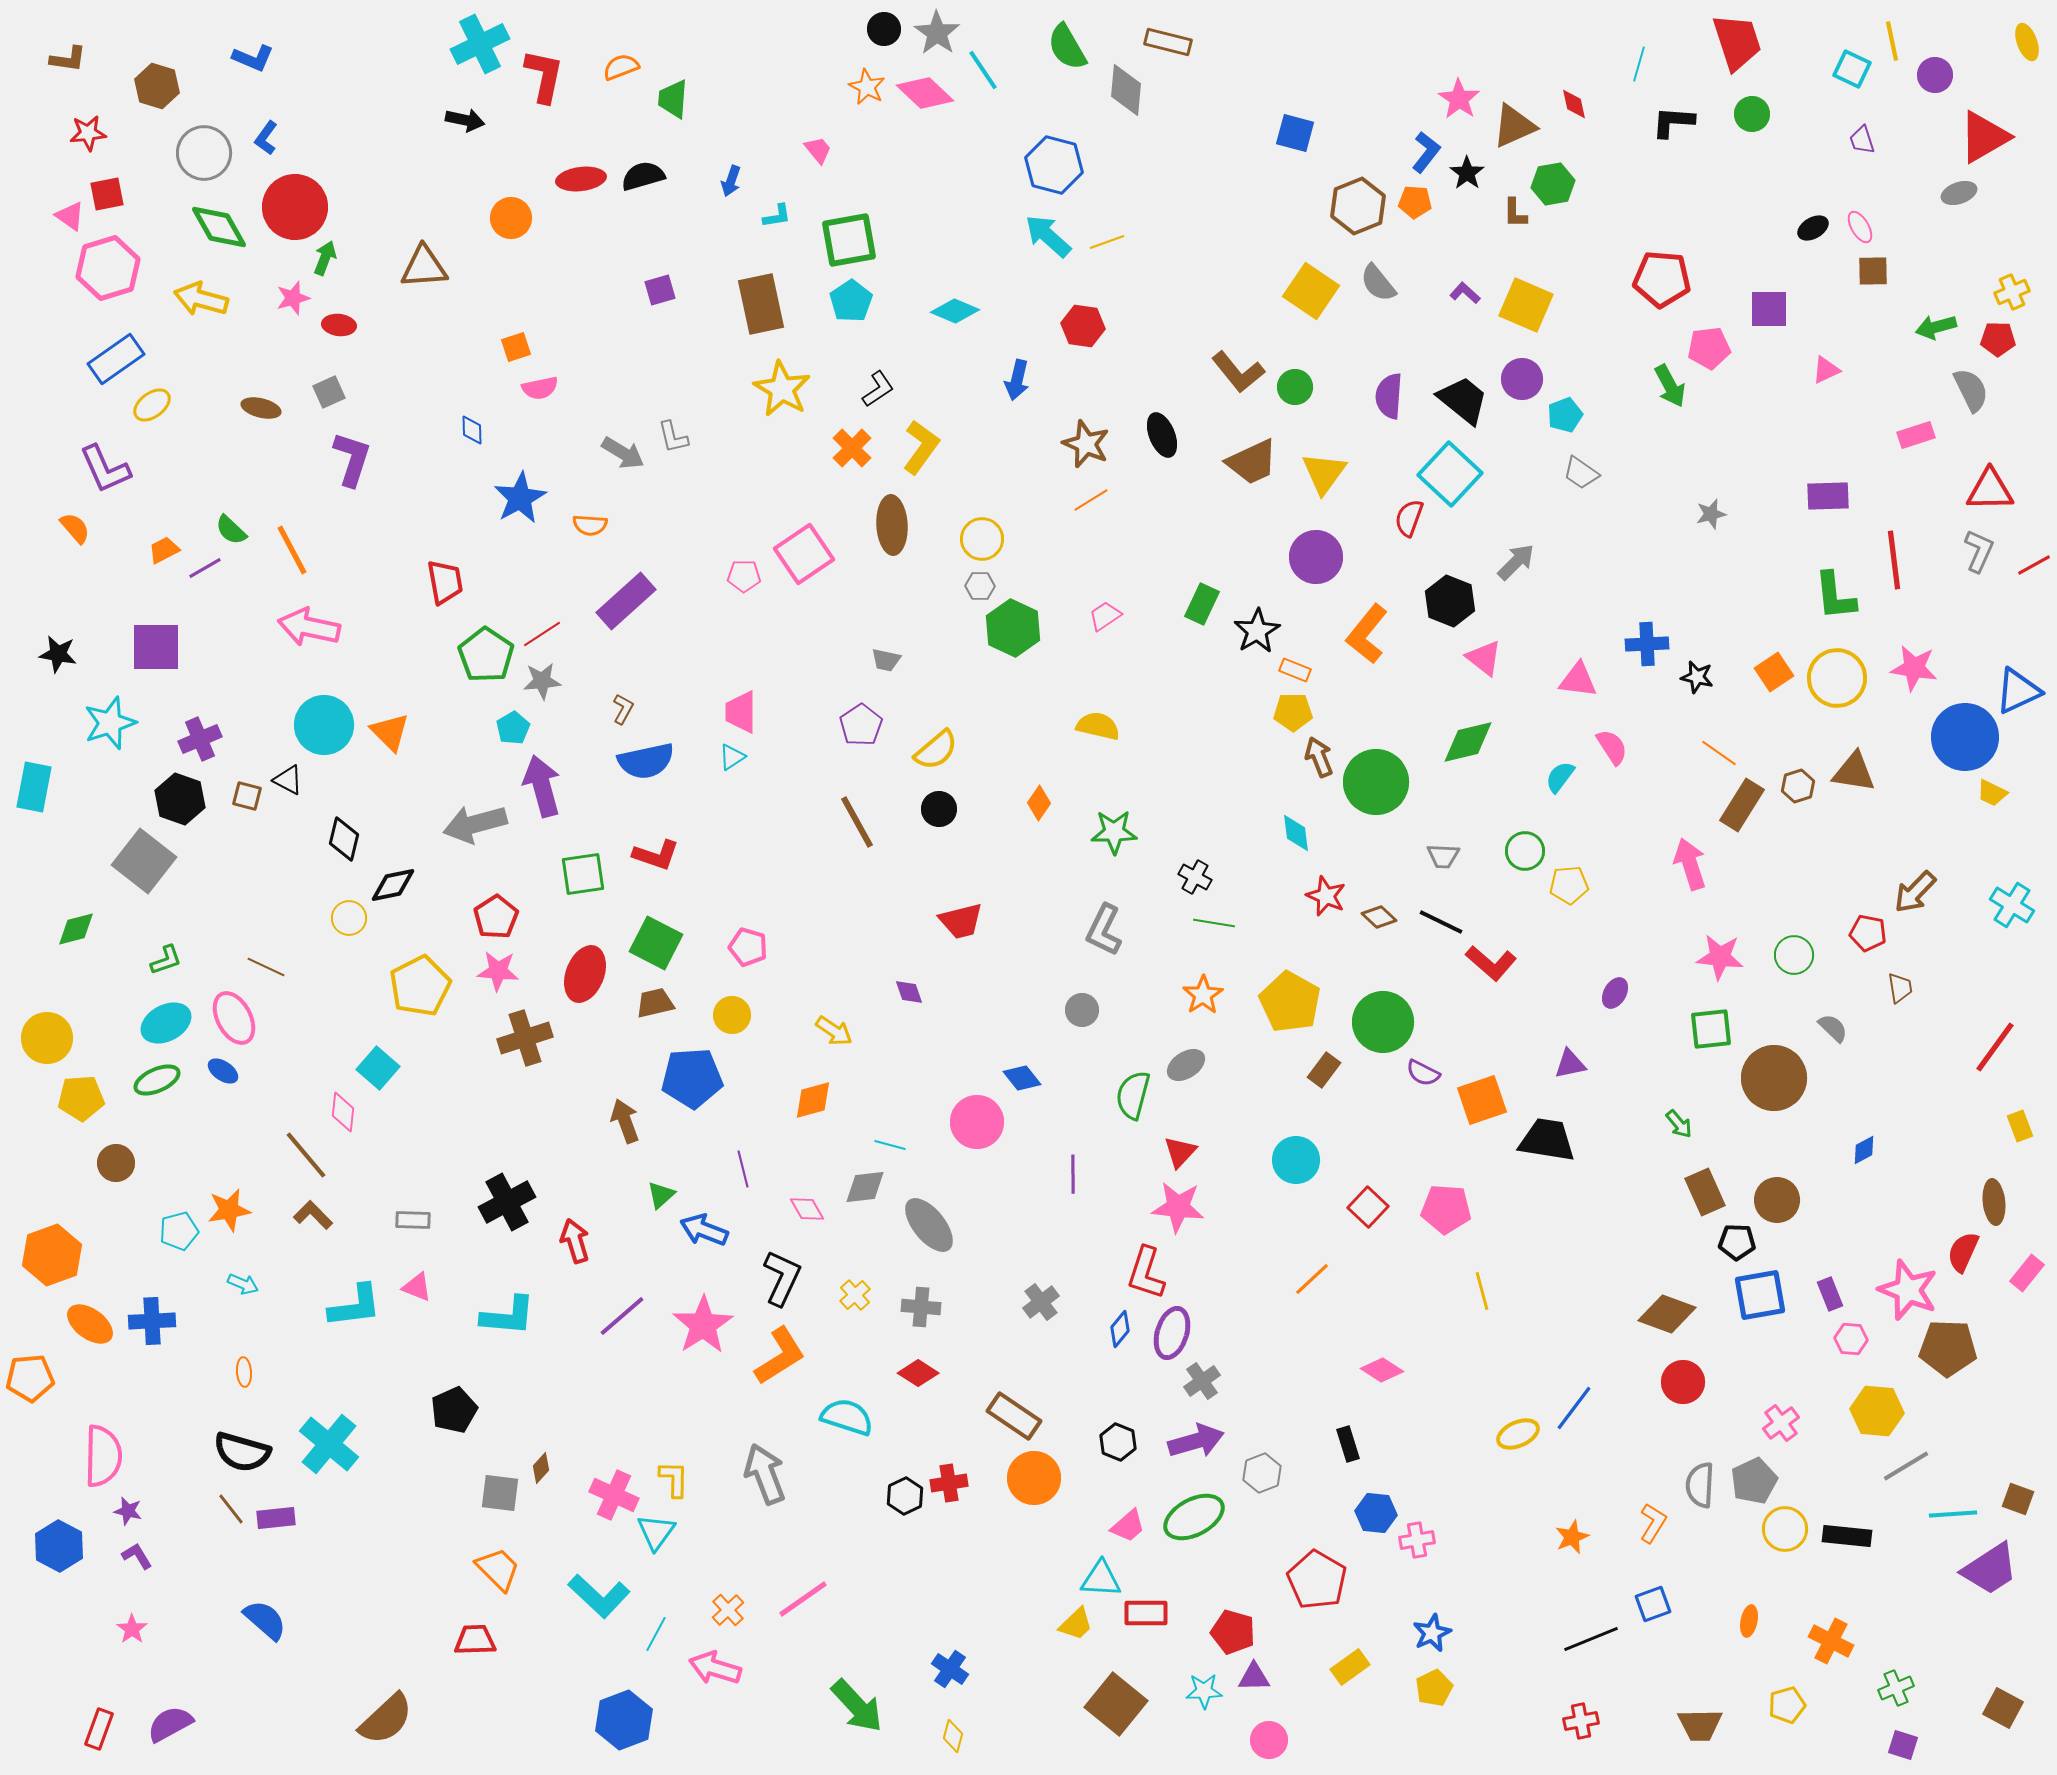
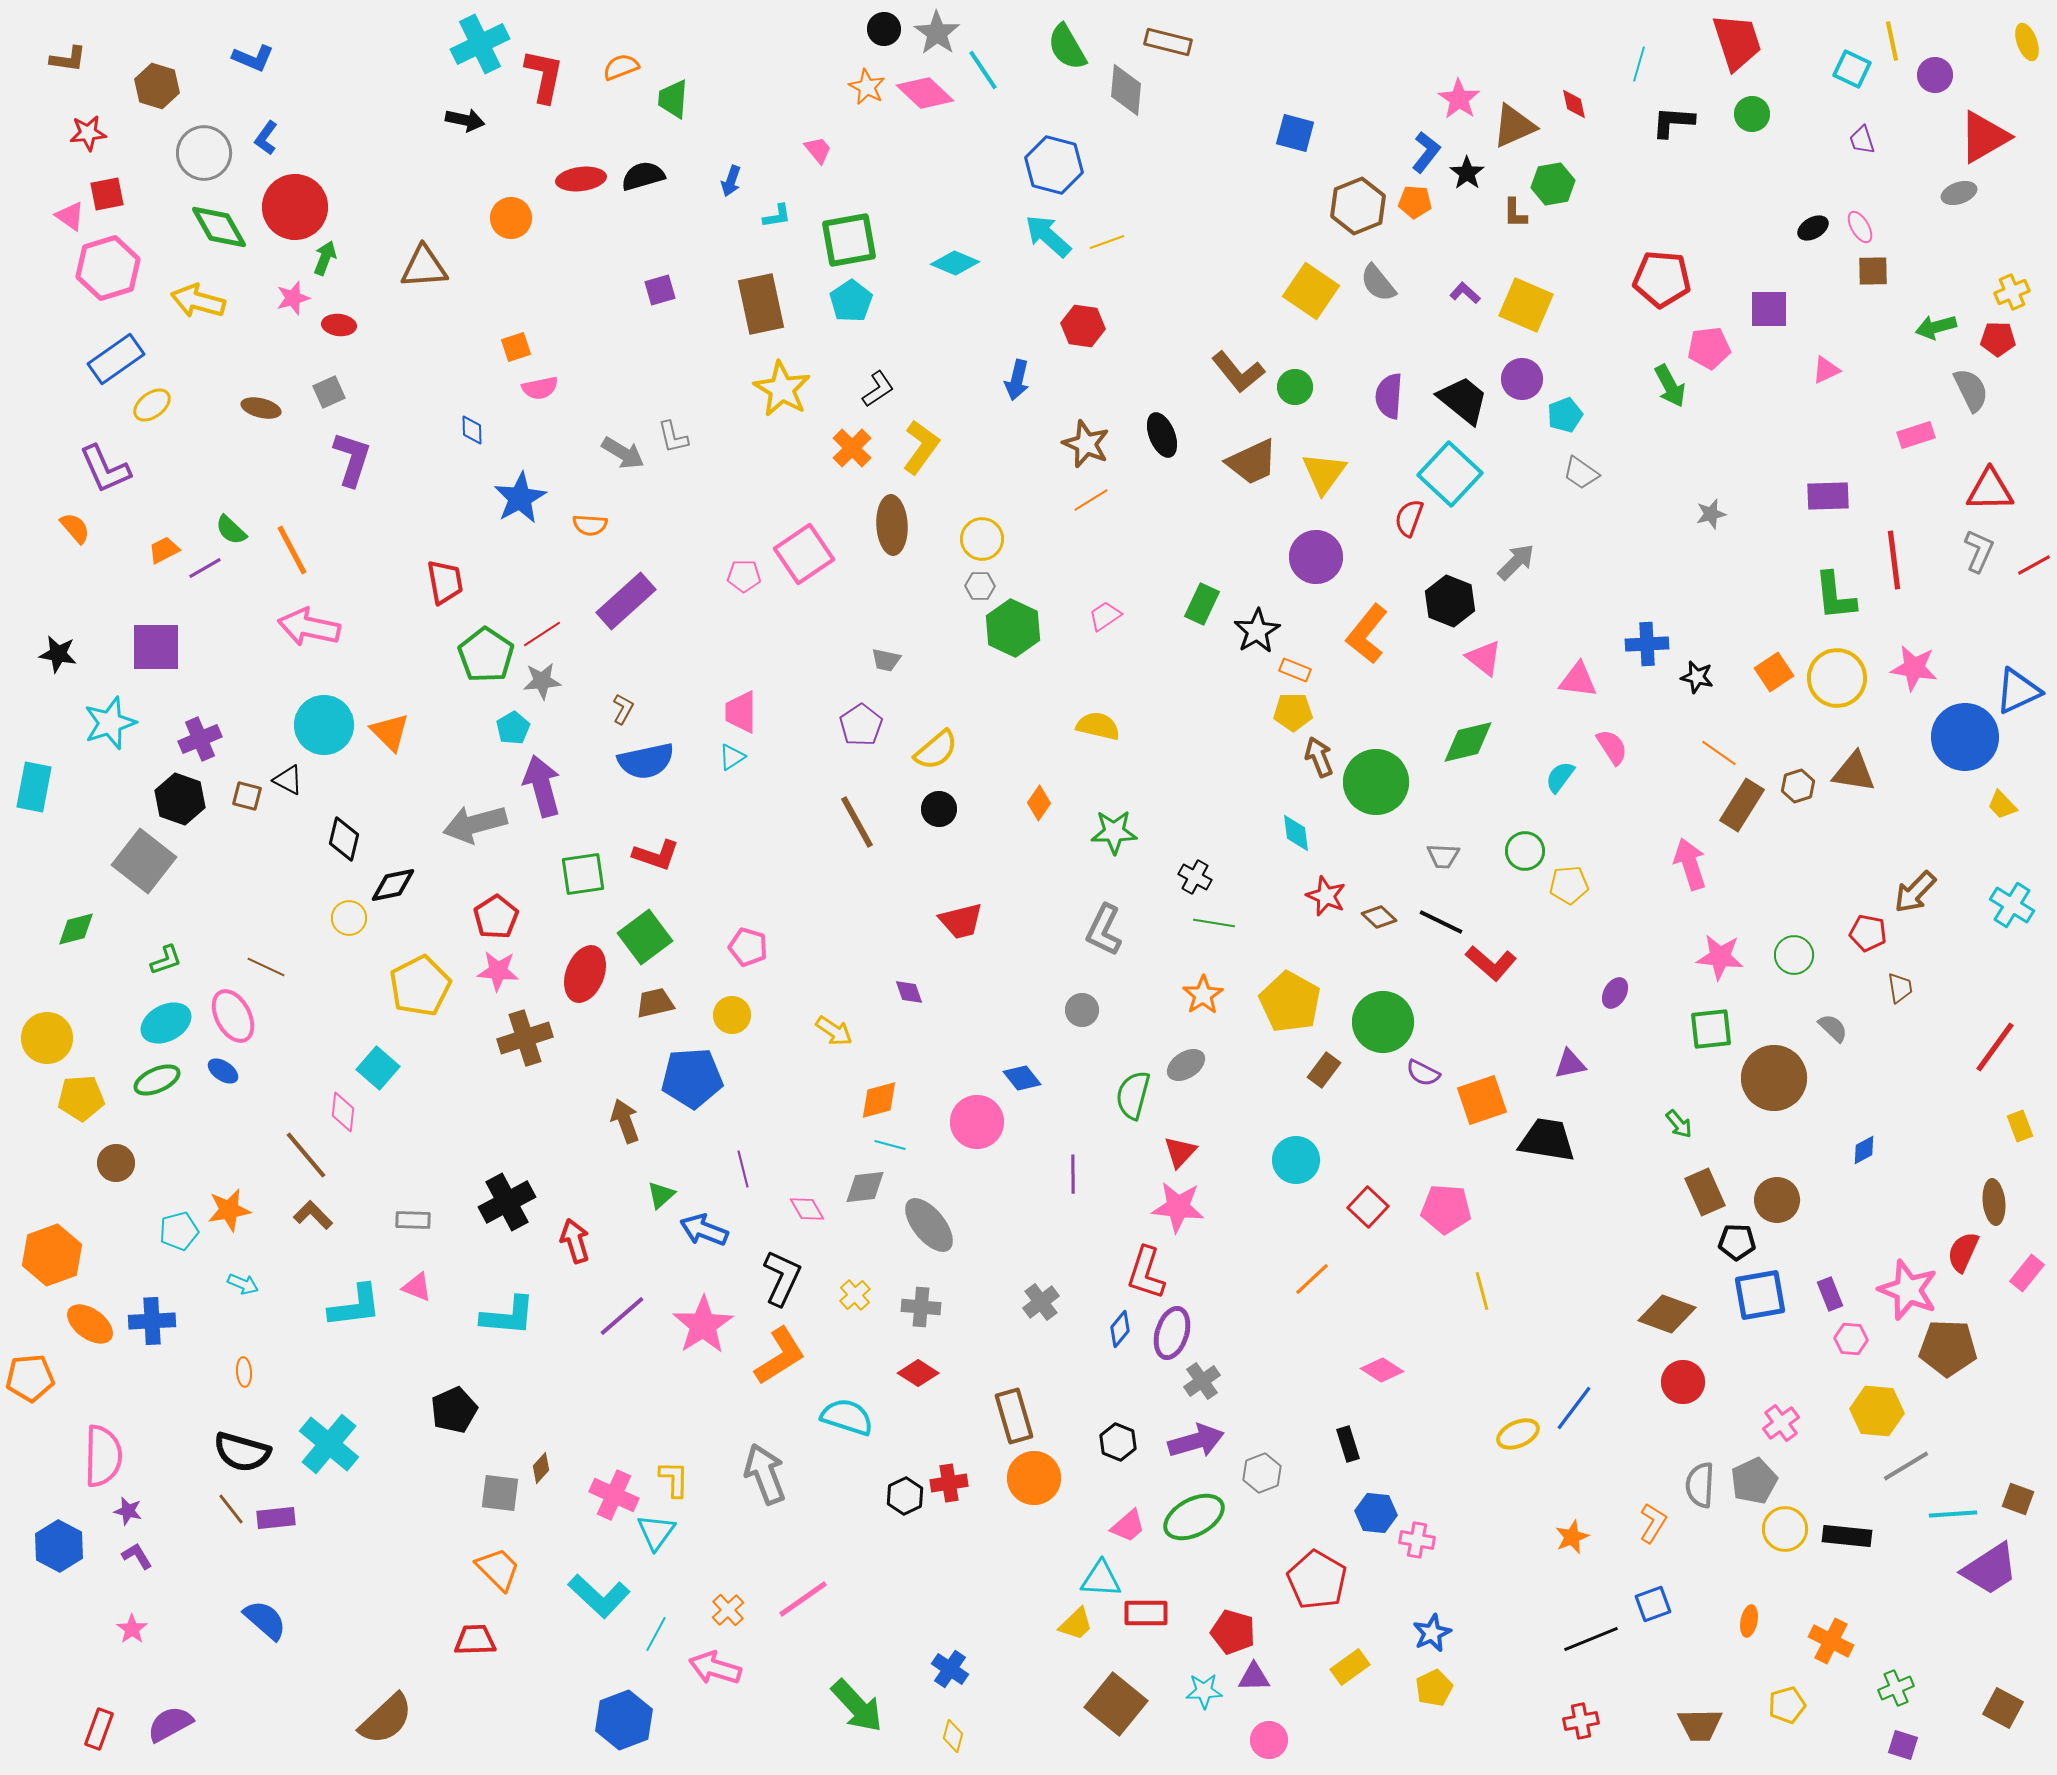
yellow arrow at (201, 299): moved 3 px left, 2 px down
cyan diamond at (955, 311): moved 48 px up
yellow trapezoid at (1992, 793): moved 10 px right, 12 px down; rotated 20 degrees clockwise
green square at (656, 943): moved 11 px left, 6 px up; rotated 26 degrees clockwise
pink ellipse at (234, 1018): moved 1 px left, 2 px up
orange diamond at (813, 1100): moved 66 px right
brown rectangle at (1014, 1416): rotated 40 degrees clockwise
pink cross at (1417, 1540): rotated 20 degrees clockwise
